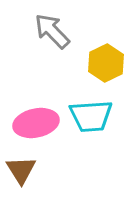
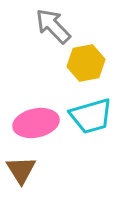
gray arrow: moved 1 px right, 5 px up
yellow hexagon: moved 20 px left; rotated 15 degrees clockwise
cyan trapezoid: rotated 12 degrees counterclockwise
